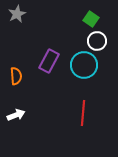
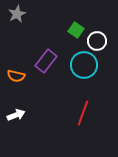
green square: moved 15 px left, 11 px down
purple rectangle: moved 3 px left; rotated 10 degrees clockwise
orange semicircle: rotated 108 degrees clockwise
red line: rotated 15 degrees clockwise
